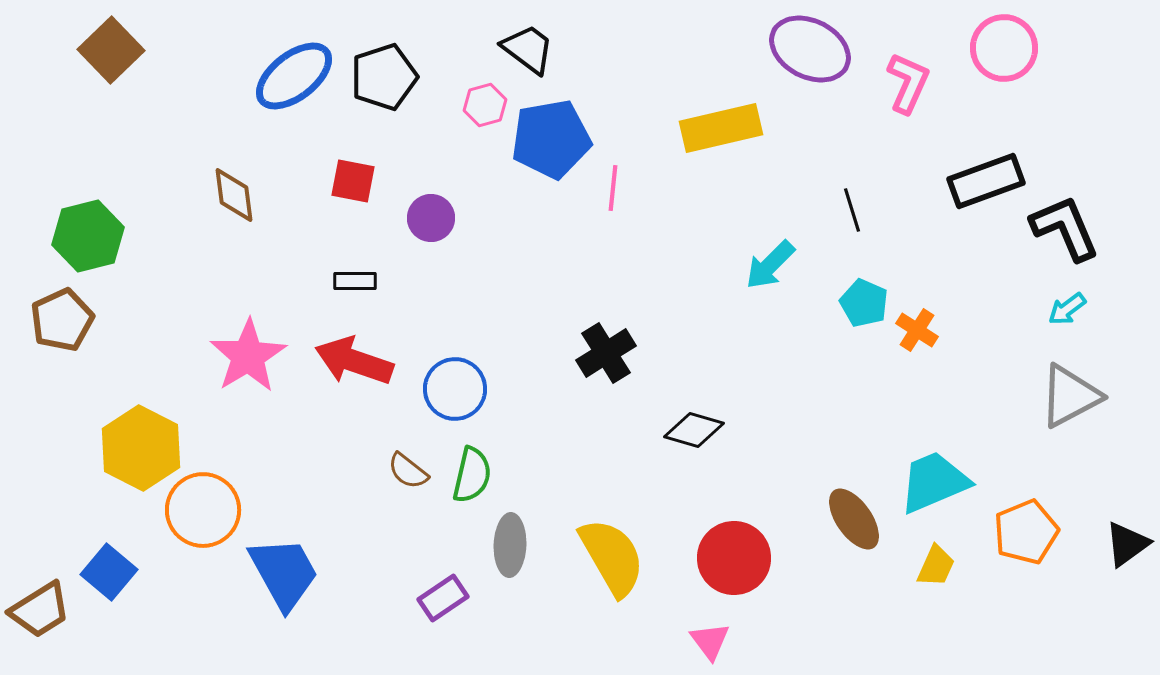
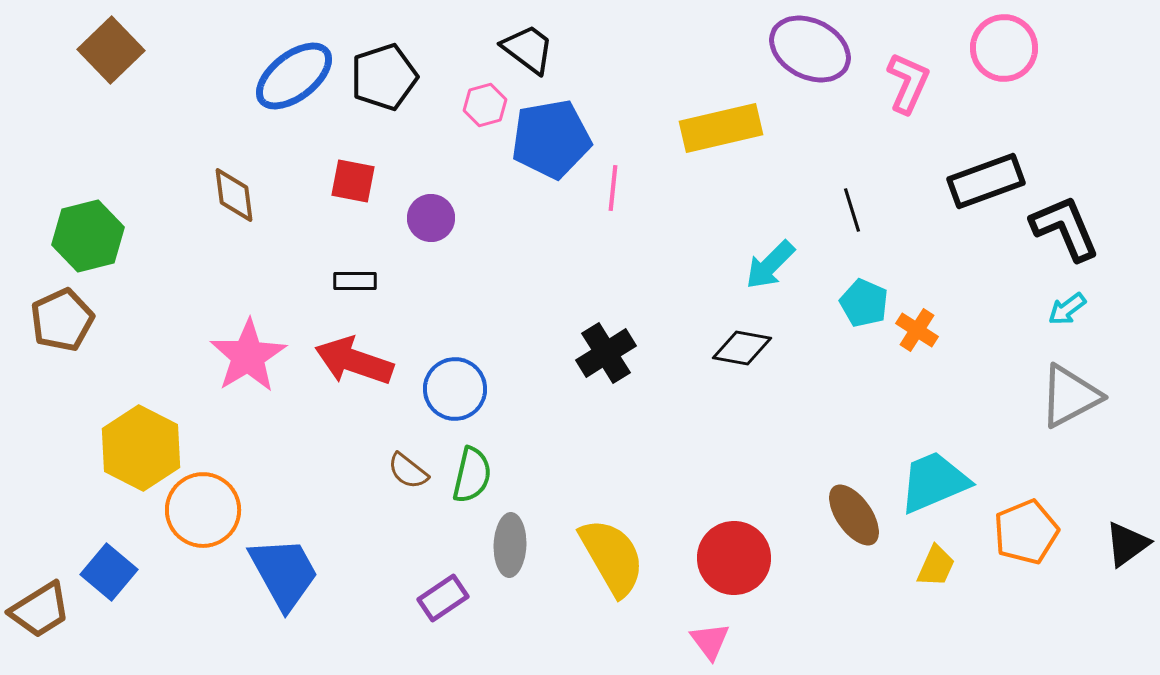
black diamond at (694, 430): moved 48 px right, 82 px up; rotated 6 degrees counterclockwise
brown ellipse at (854, 519): moved 4 px up
